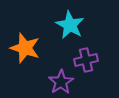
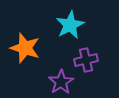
cyan star: rotated 16 degrees clockwise
